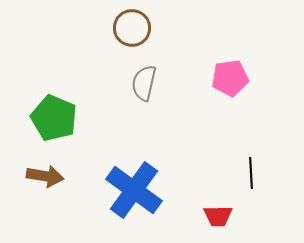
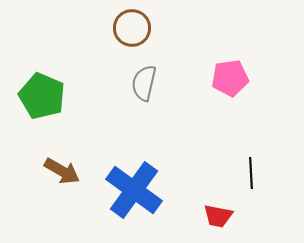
green pentagon: moved 12 px left, 22 px up
brown arrow: moved 17 px right, 5 px up; rotated 21 degrees clockwise
red trapezoid: rotated 12 degrees clockwise
